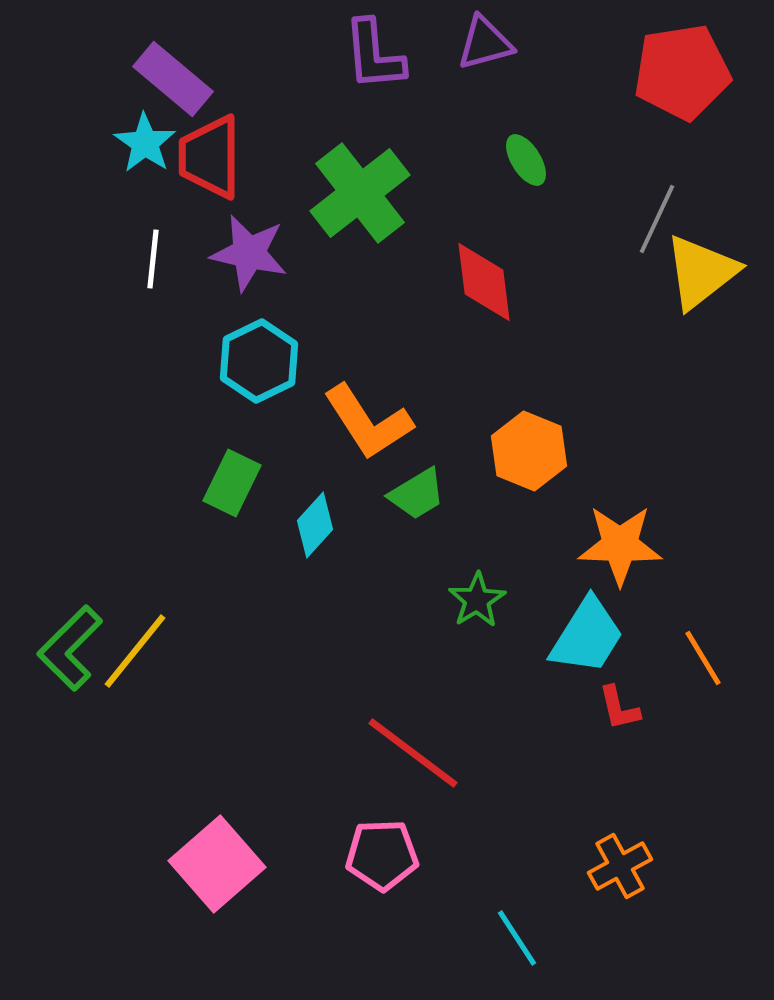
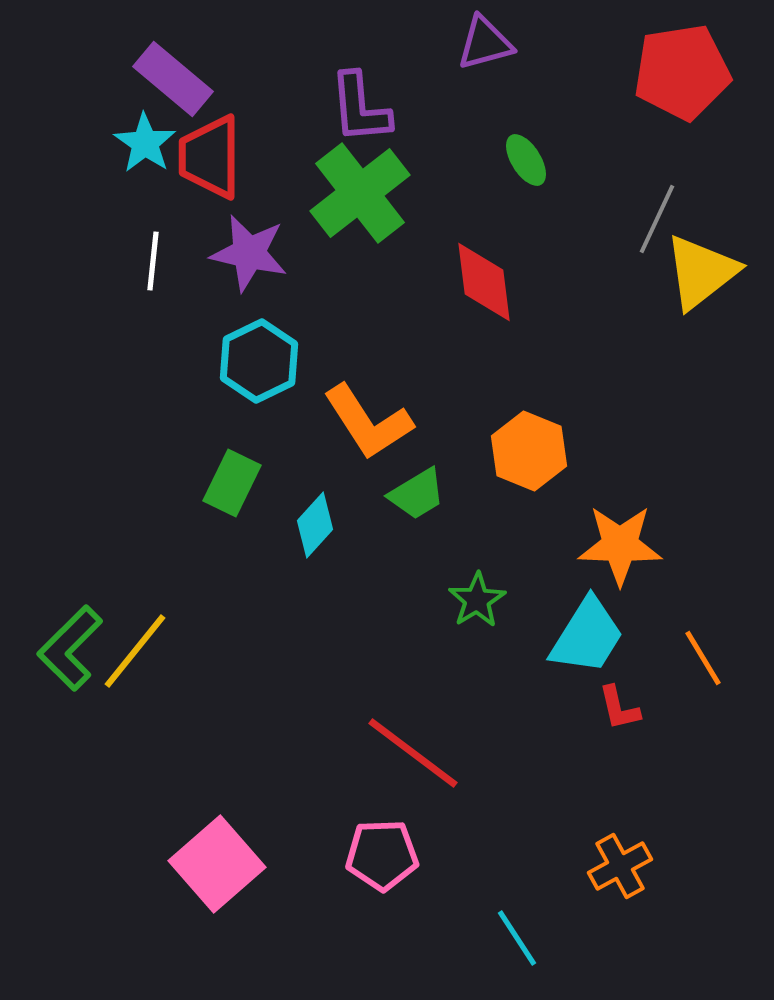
purple L-shape: moved 14 px left, 53 px down
white line: moved 2 px down
